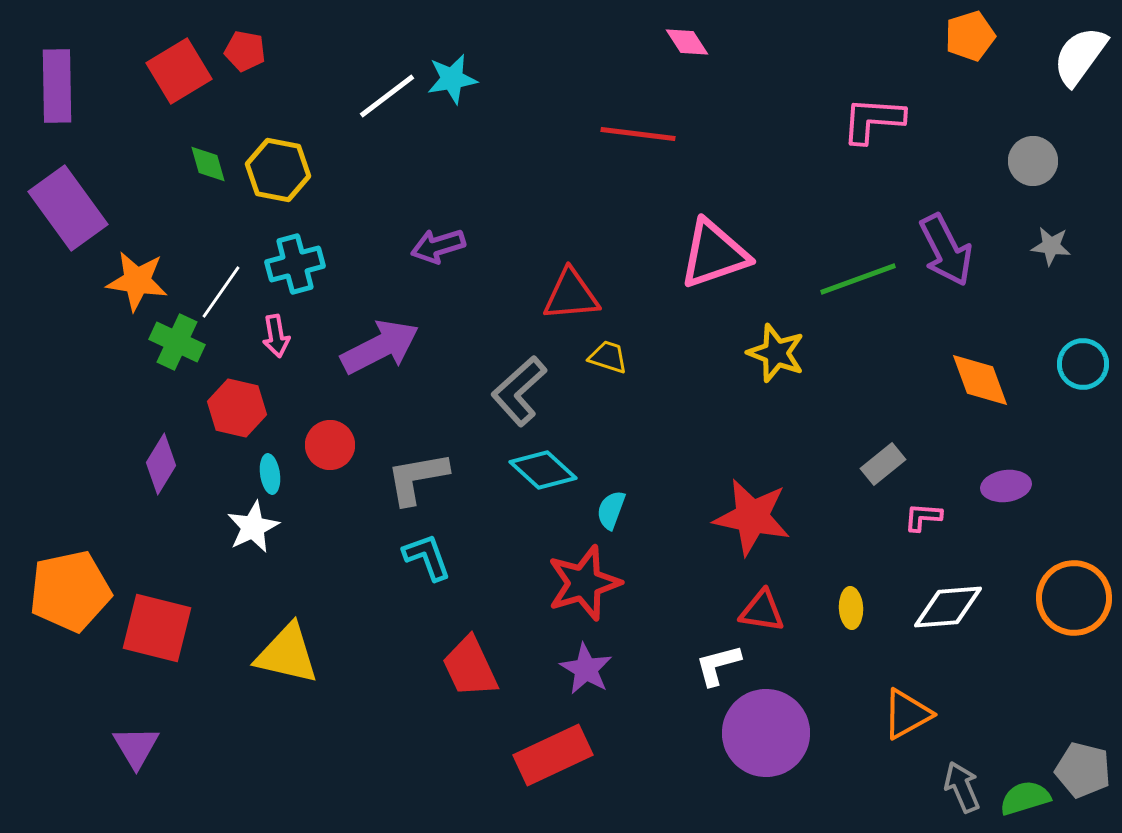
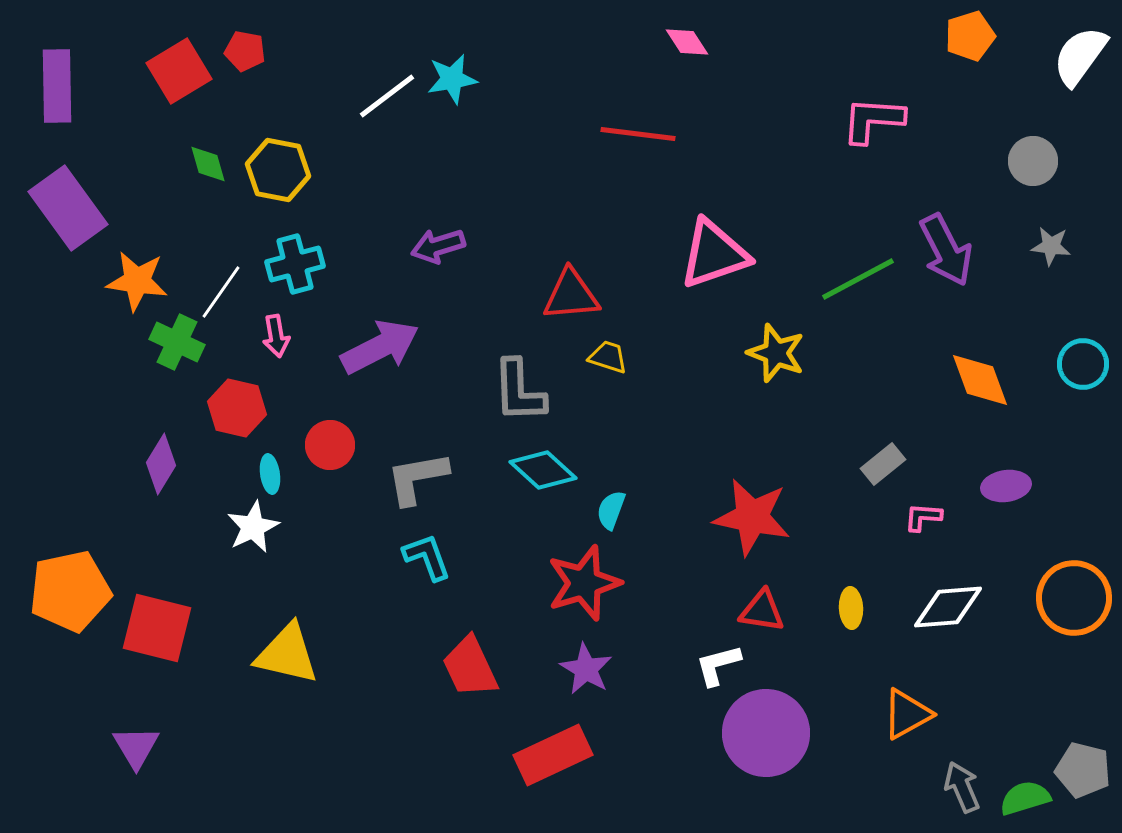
green line at (858, 279): rotated 8 degrees counterclockwise
gray L-shape at (519, 391): rotated 50 degrees counterclockwise
